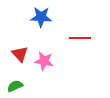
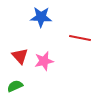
red line: rotated 10 degrees clockwise
red triangle: moved 2 px down
pink star: rotated 24 degrees counterclockwise
